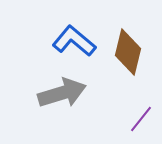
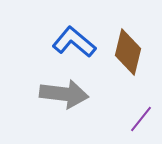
blue L-shape: moved 1 px down
gray arrow: moved 2 px right, 1 px down; rotated 24 degrees clockwise
